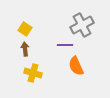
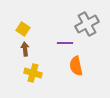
gray cross: moved 5 px right, 1 px up
yellow square: moved 2 px left
purple line: moved 2 px up
orange semicircle: rotated 12 degrees clockwise
